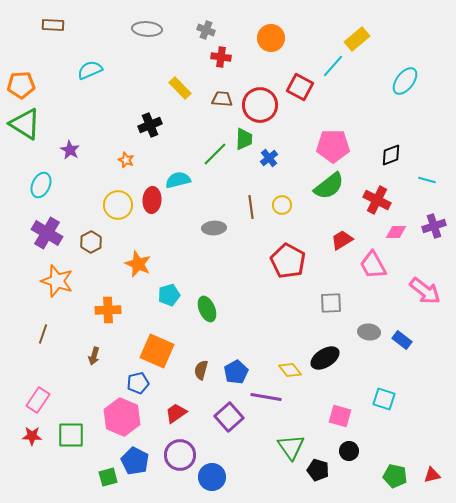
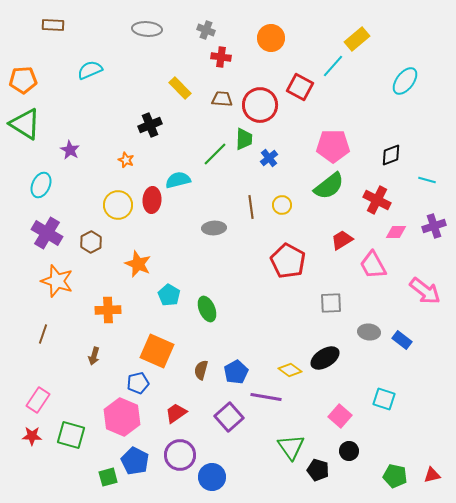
orange pentagon at (21, 85): moved 2 px right, 5 px up
cyan pentagon at (169, 295): rotated 25 degrees counterclockwise
yellow diamond at (290, 370): rotated 15 degrees counterclockwise
pink square at (340, 416): rotated 25 degrees clockwise
green square at (71, 435): rotated 16 degrees clockwise
